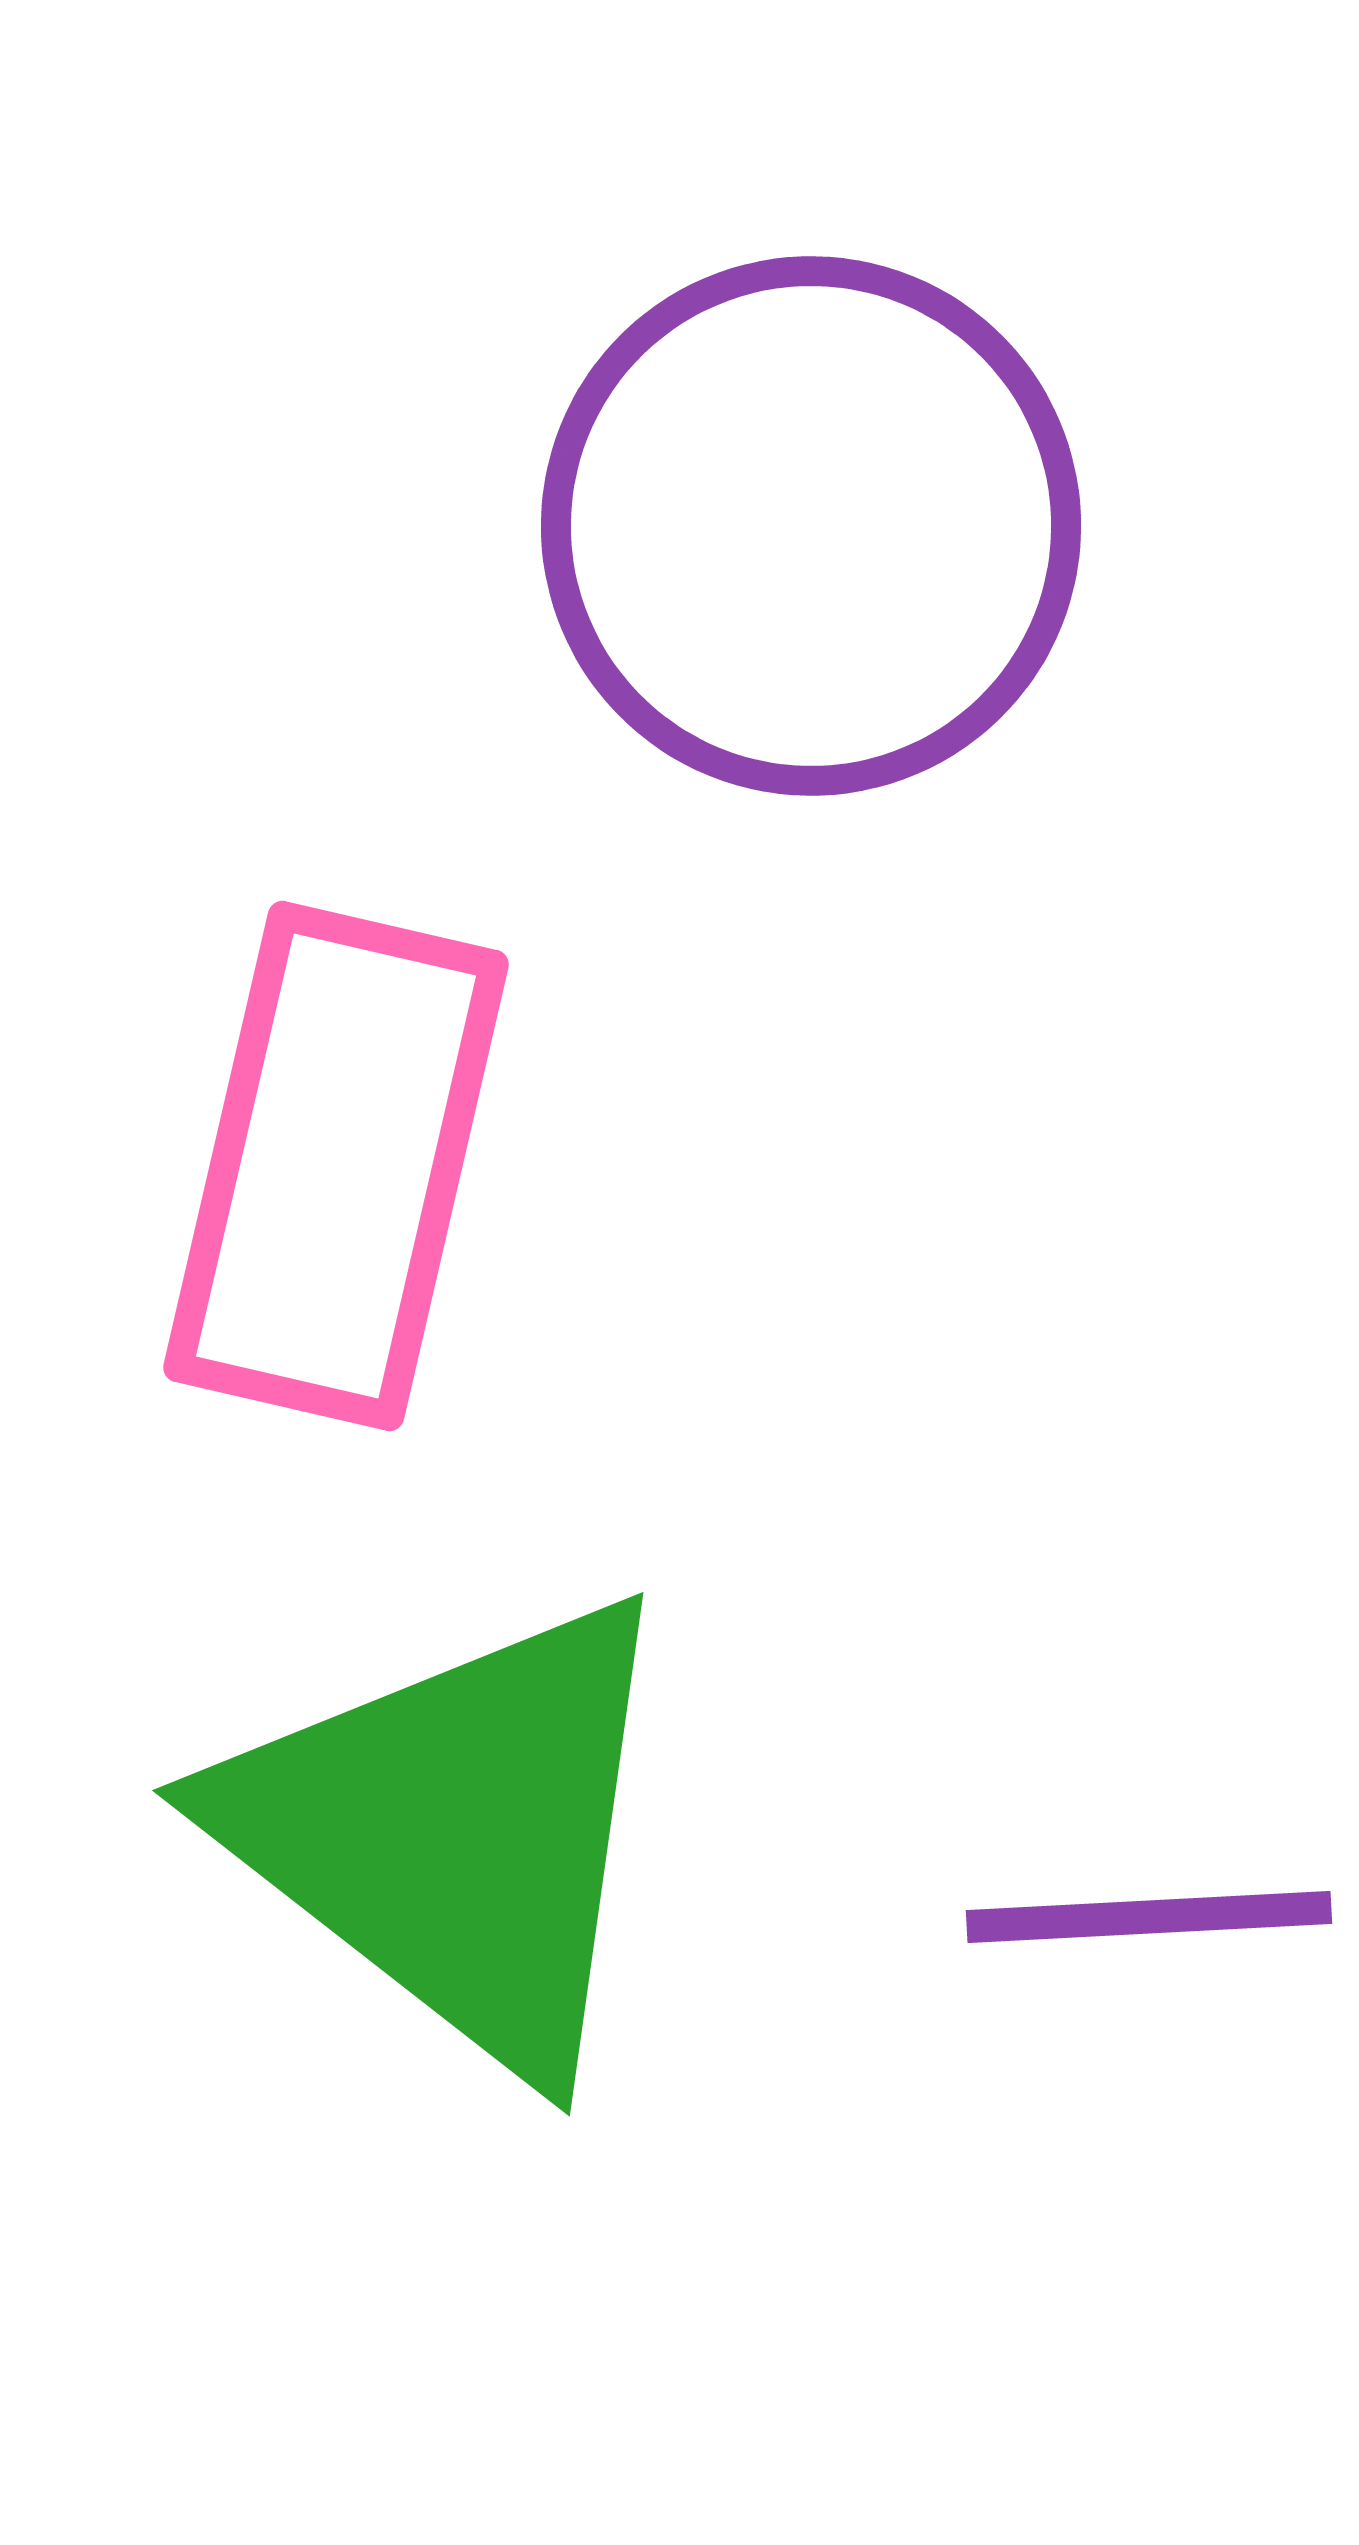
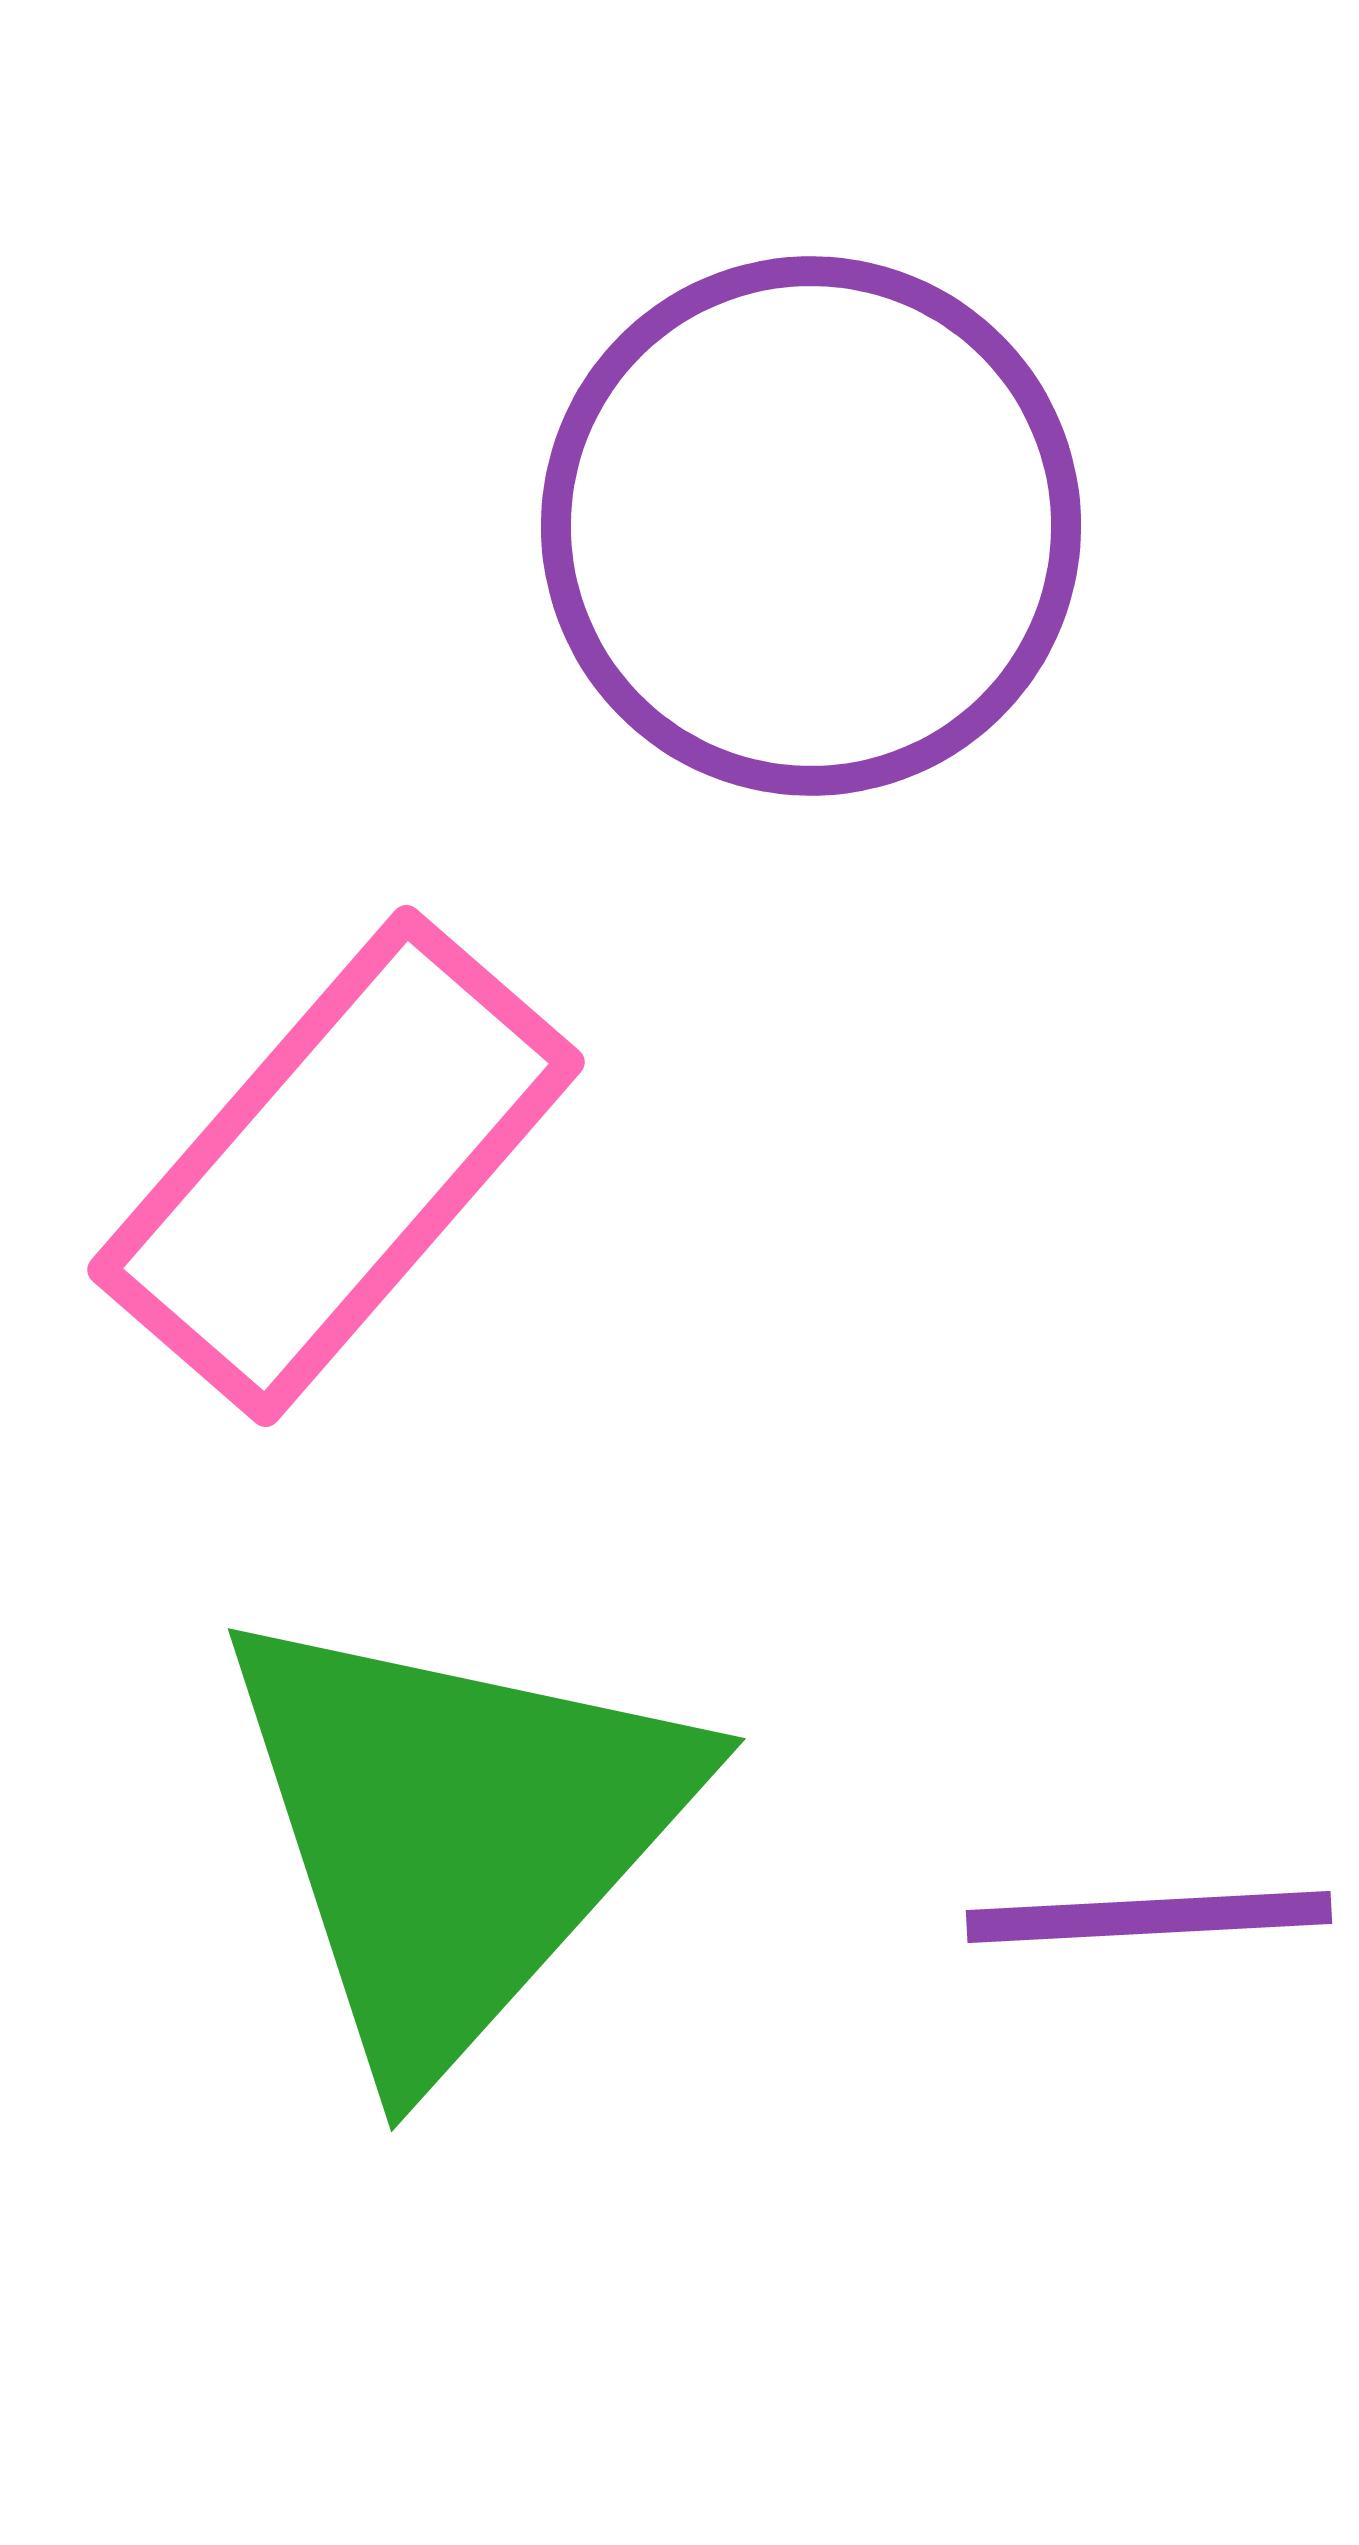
pink rectangle: rotated 28 degrees clockwise
green triangle: rotated 34 degrees clockwise
